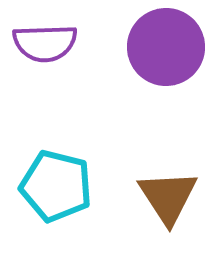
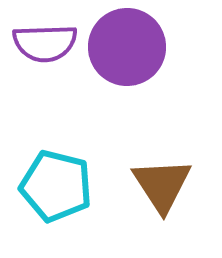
purple circle: moved 39 px left
brown triangle: moved 6 px left, 12 px up
